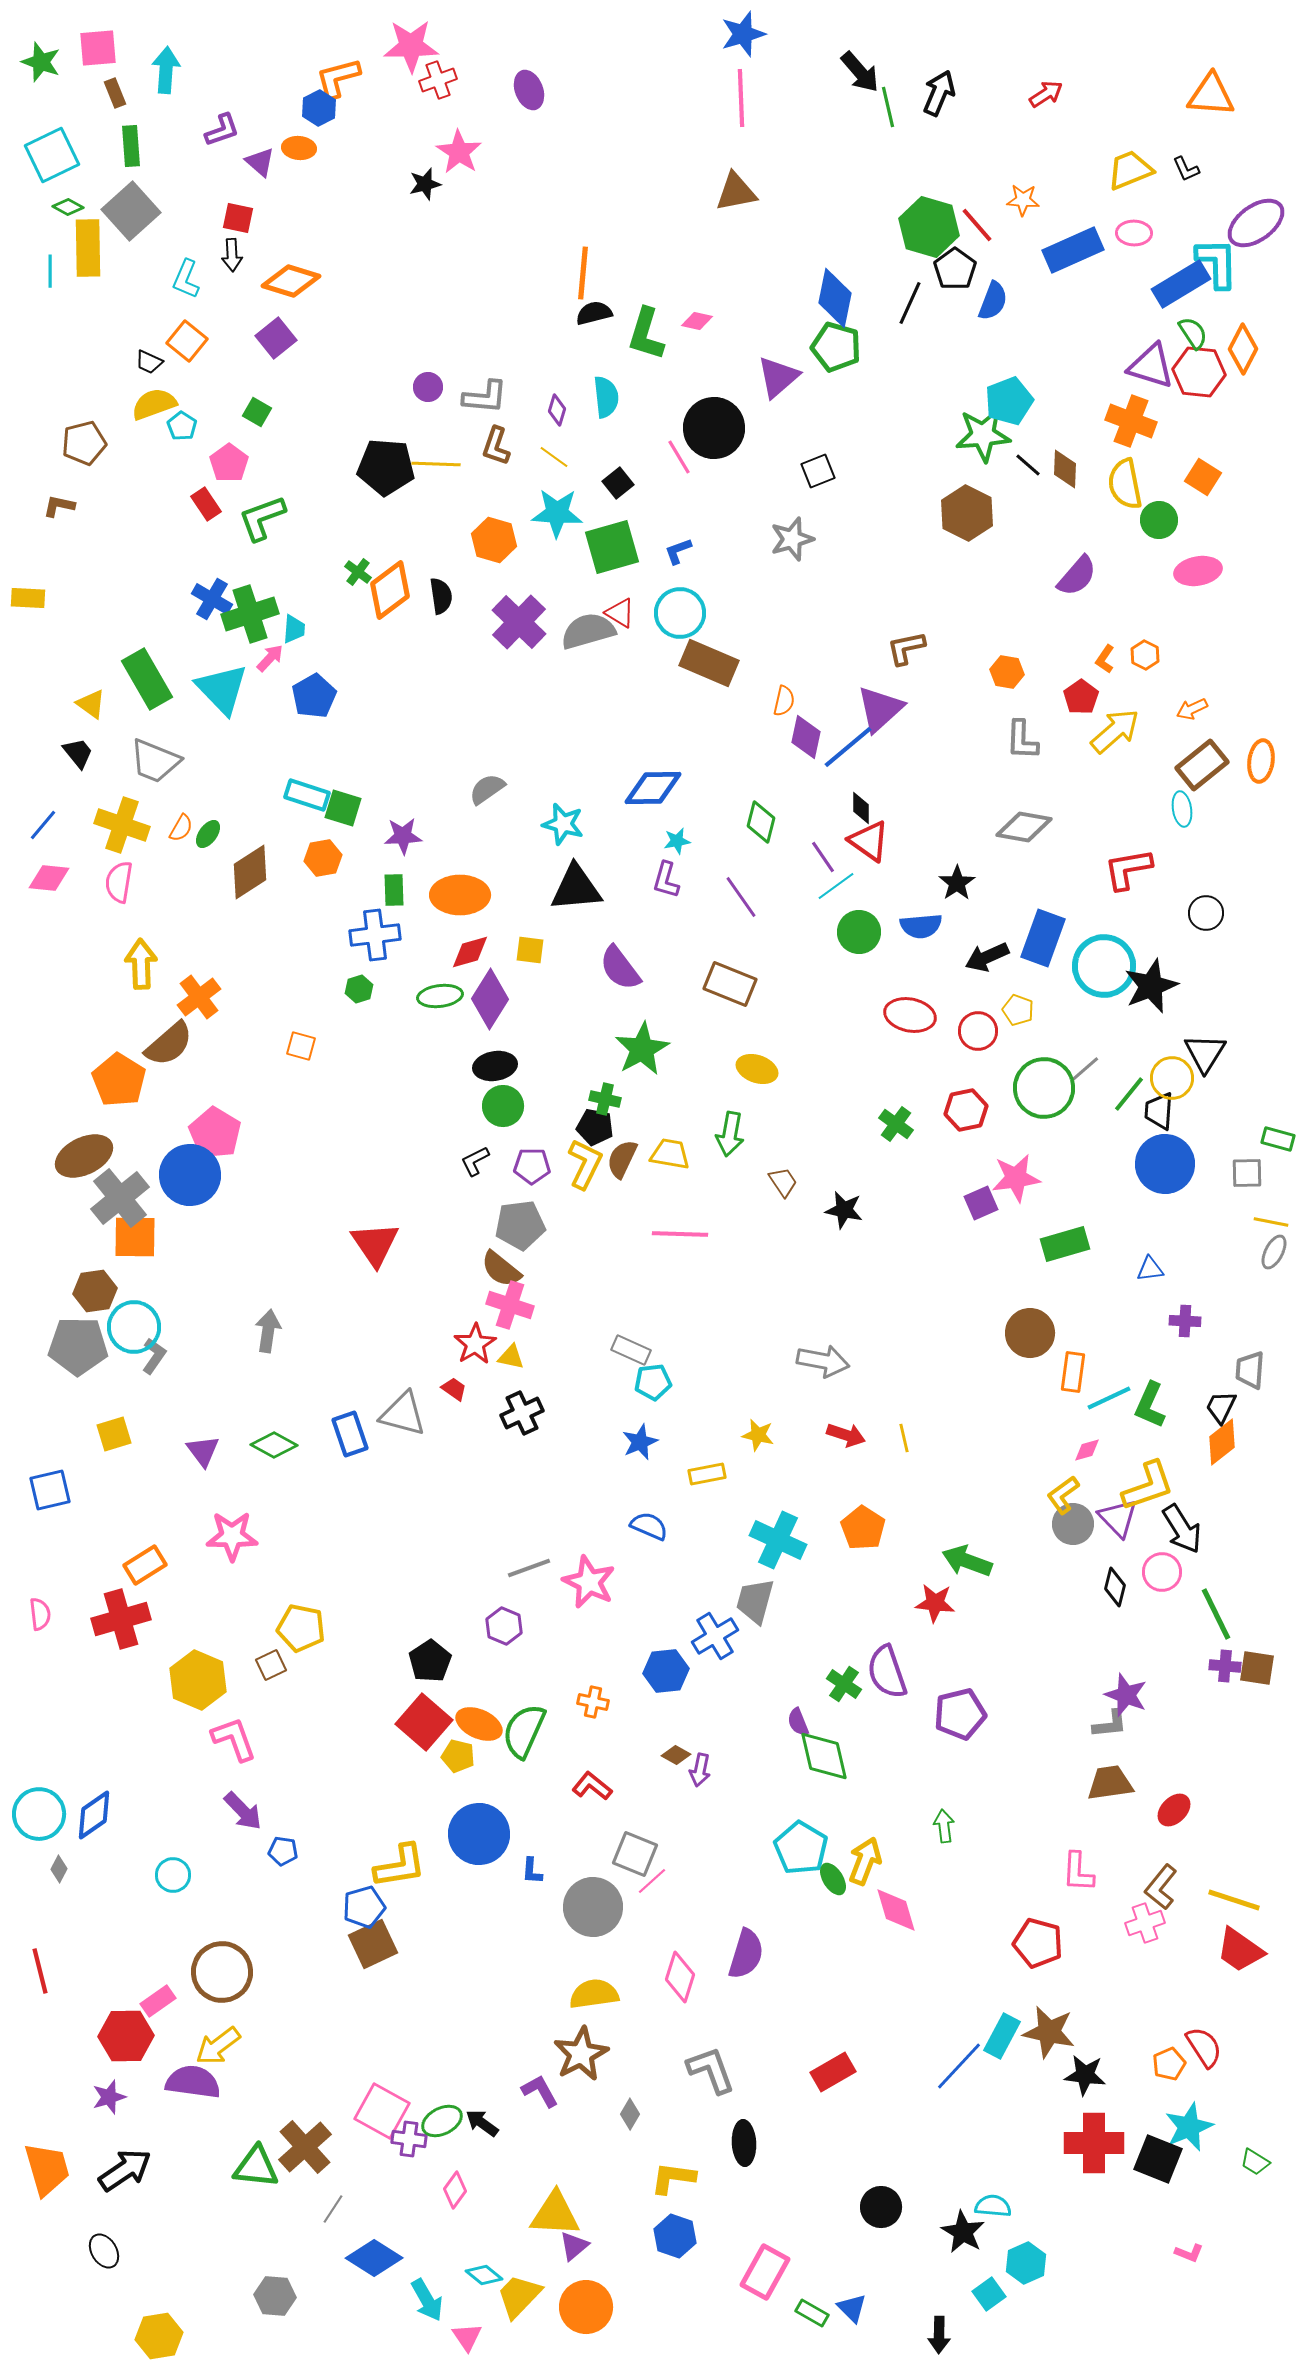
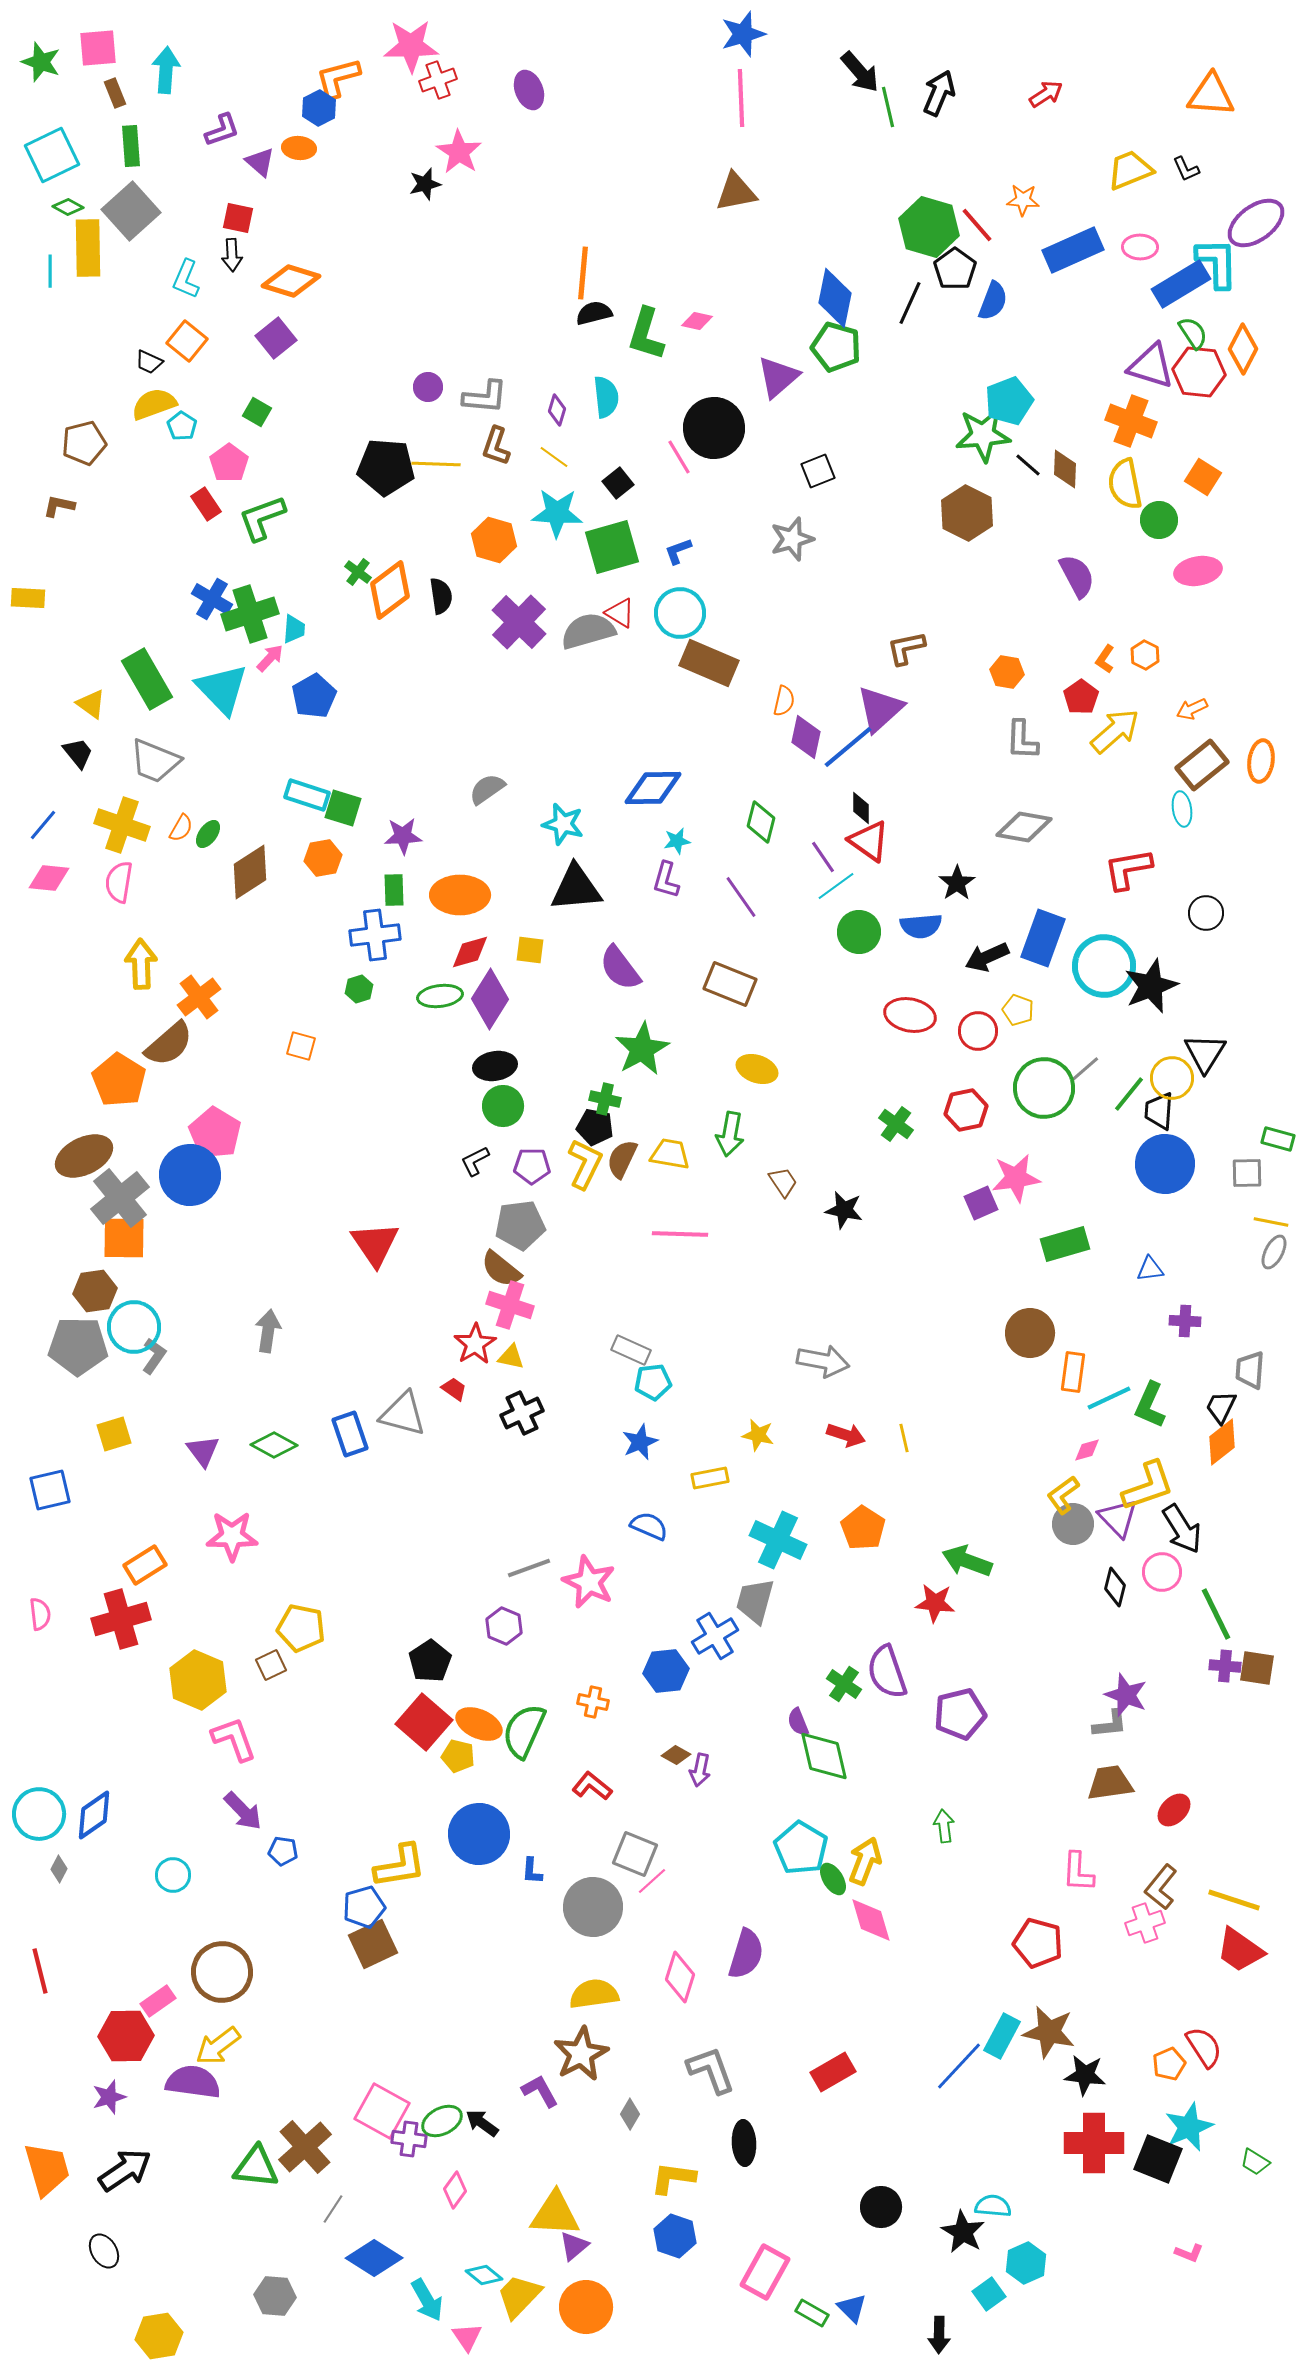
pink ellipse at (1134, 233): moved 6 px right, 14 px down
purple semicircle at (1077, 576): rotated 69 degrees counterclockwise
orange square at (135, 1237): moved 11 px left, 1 px down
yellow rectangle at (707, 1474): moved 3 px right, 4 px down
pink diamond at (896, 1910): moved 25 px left, 10 px down
